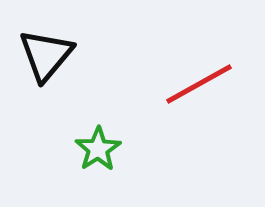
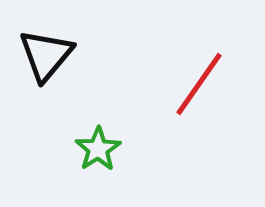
red line: rotated 26 degrees counterclockwise
